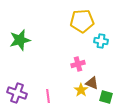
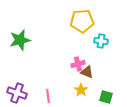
brown triangle: moved 5 px left, 11 px up
